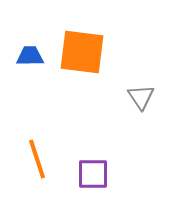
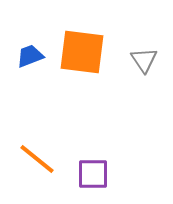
blue trapezoid: rotated 20 degrees counterclockwise
gray triangle: moved 3 px right, 37 px up
orange line: rotated 33 degrees counterclockwise
